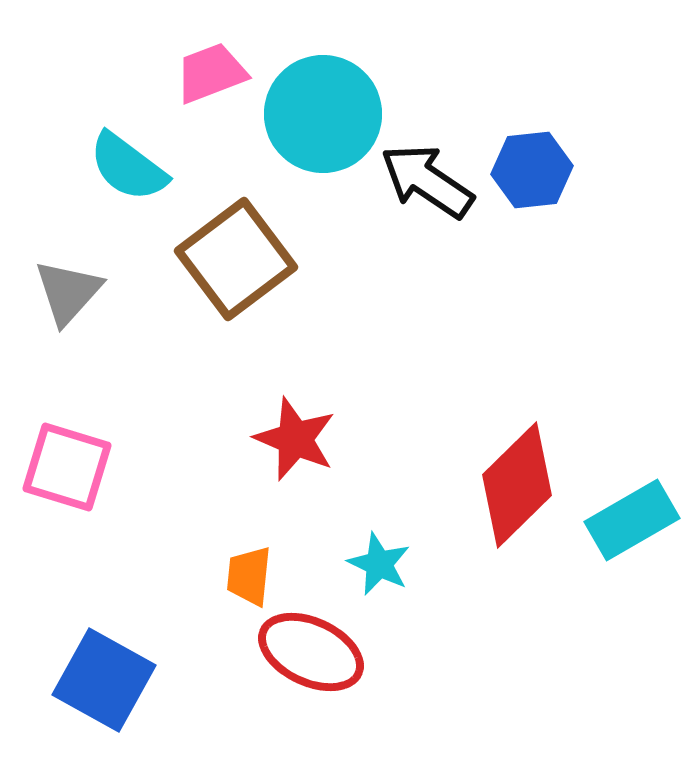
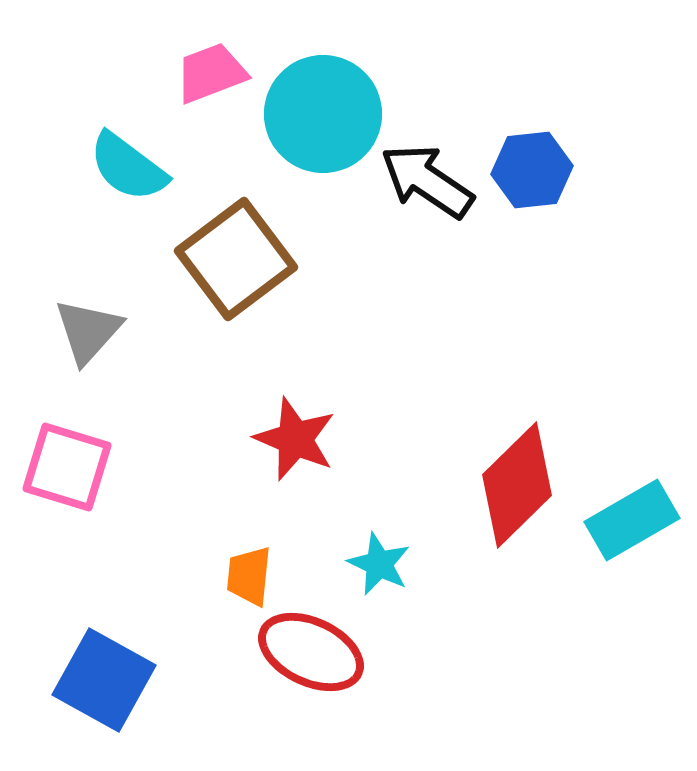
gray triangle: moved 20 px right, 39 px down
